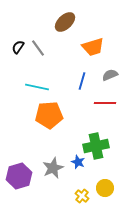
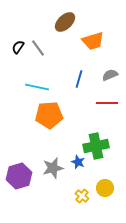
orange trapezoid: moved 6 px up
blue line: moved 3 px left, 2 px up
red line: moved 2 px right
gray star: rotated 10 degrees clockwise
